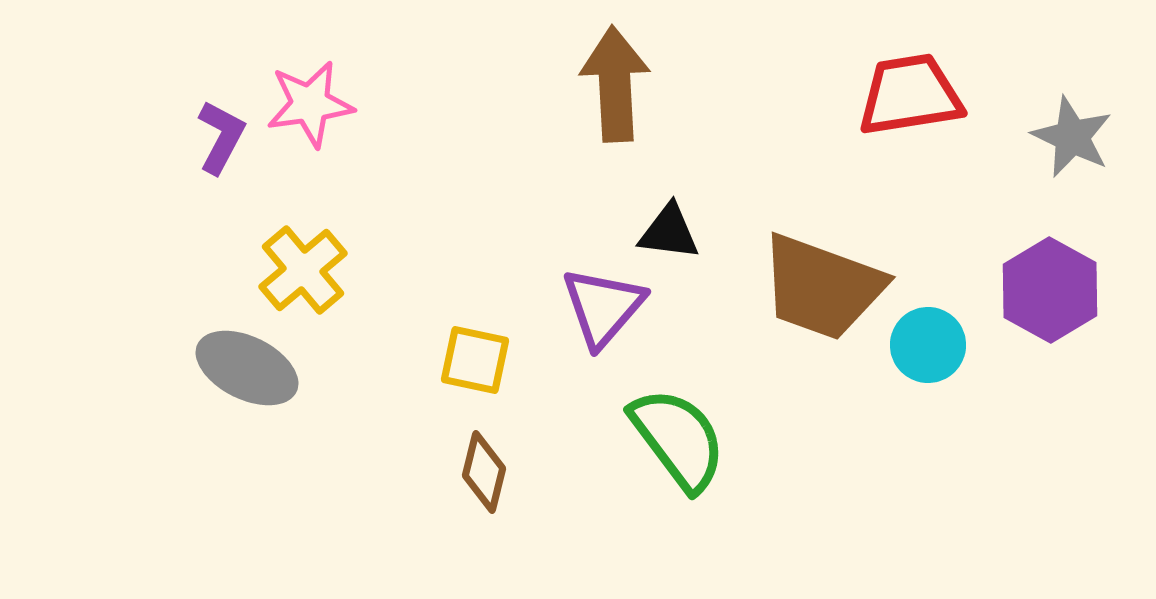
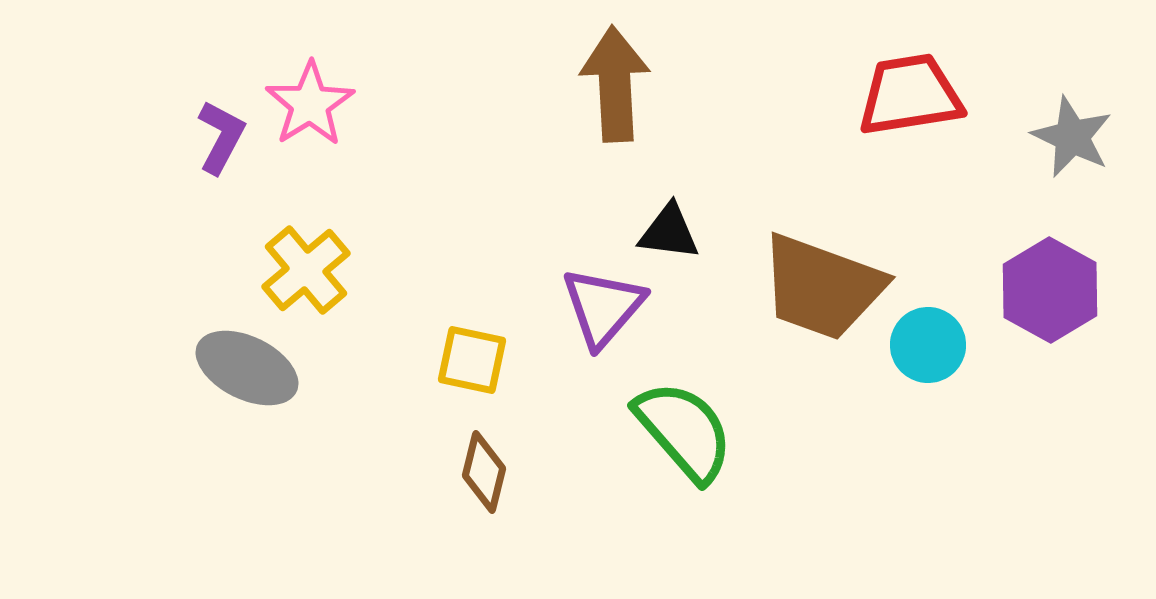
pink star: rotated 24 degrees counterclockwise
yellow cross: moved 3 px right
yellow square: moved 3 px left
green semicircle: moved 6 px right, 8 px up; rotated 4 degrees counterclockwise
